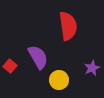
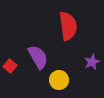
purple star: moved 6 px up
